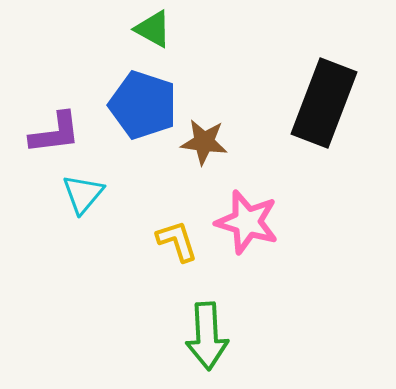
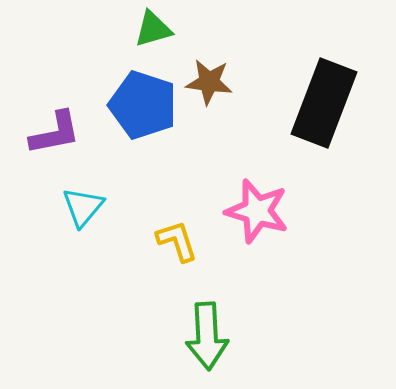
green triangle: rotated 45 degrees counterclockwise
purple L-shape: rotated 4 degrees counterclockwise
brown star: moved 5 px right, 60 px up
cyan triangle: moved 13 px down
pink star: moved 10 px right, 11 px up
